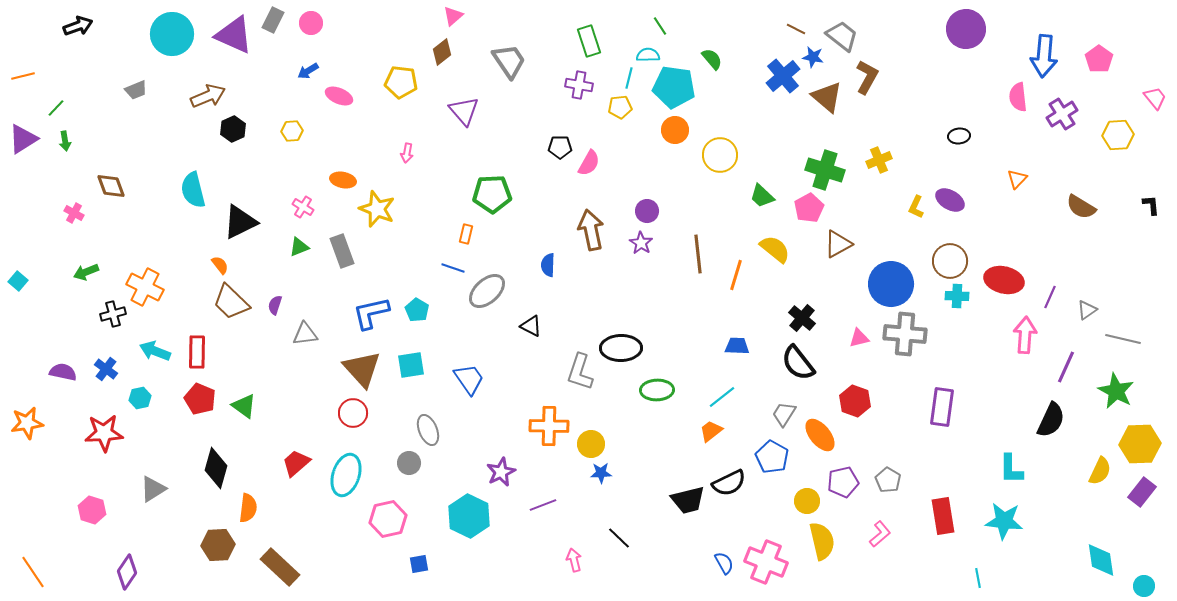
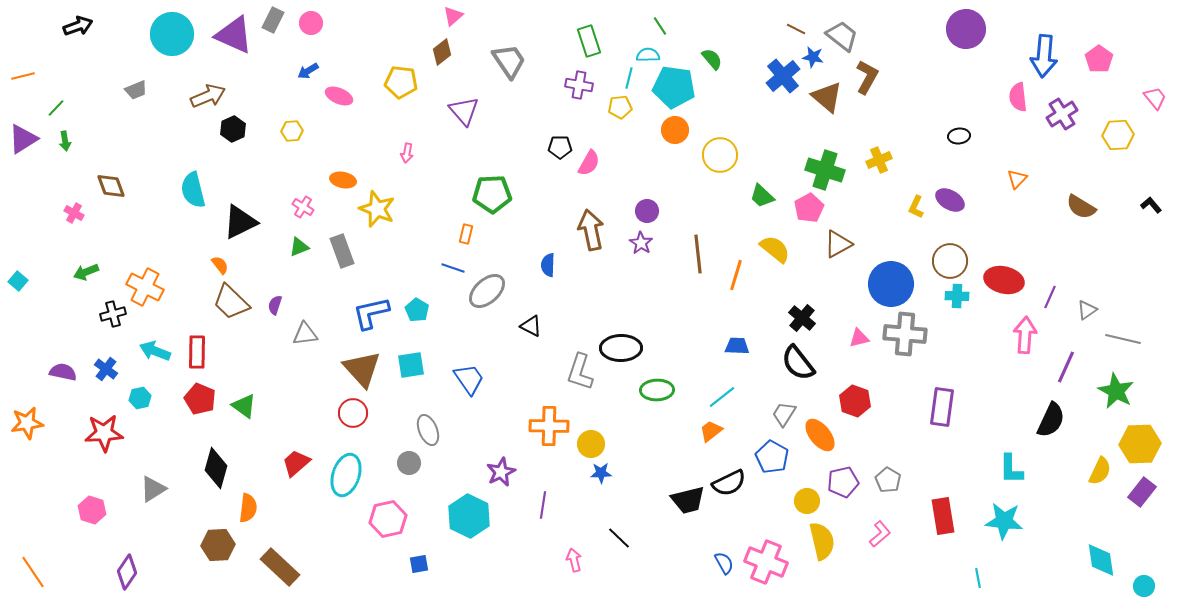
black L-shape at (1151, 205): rotated 35 degrees counterclockwise
purple line at (543, 505): rotated 60 degrees counterclockwise
